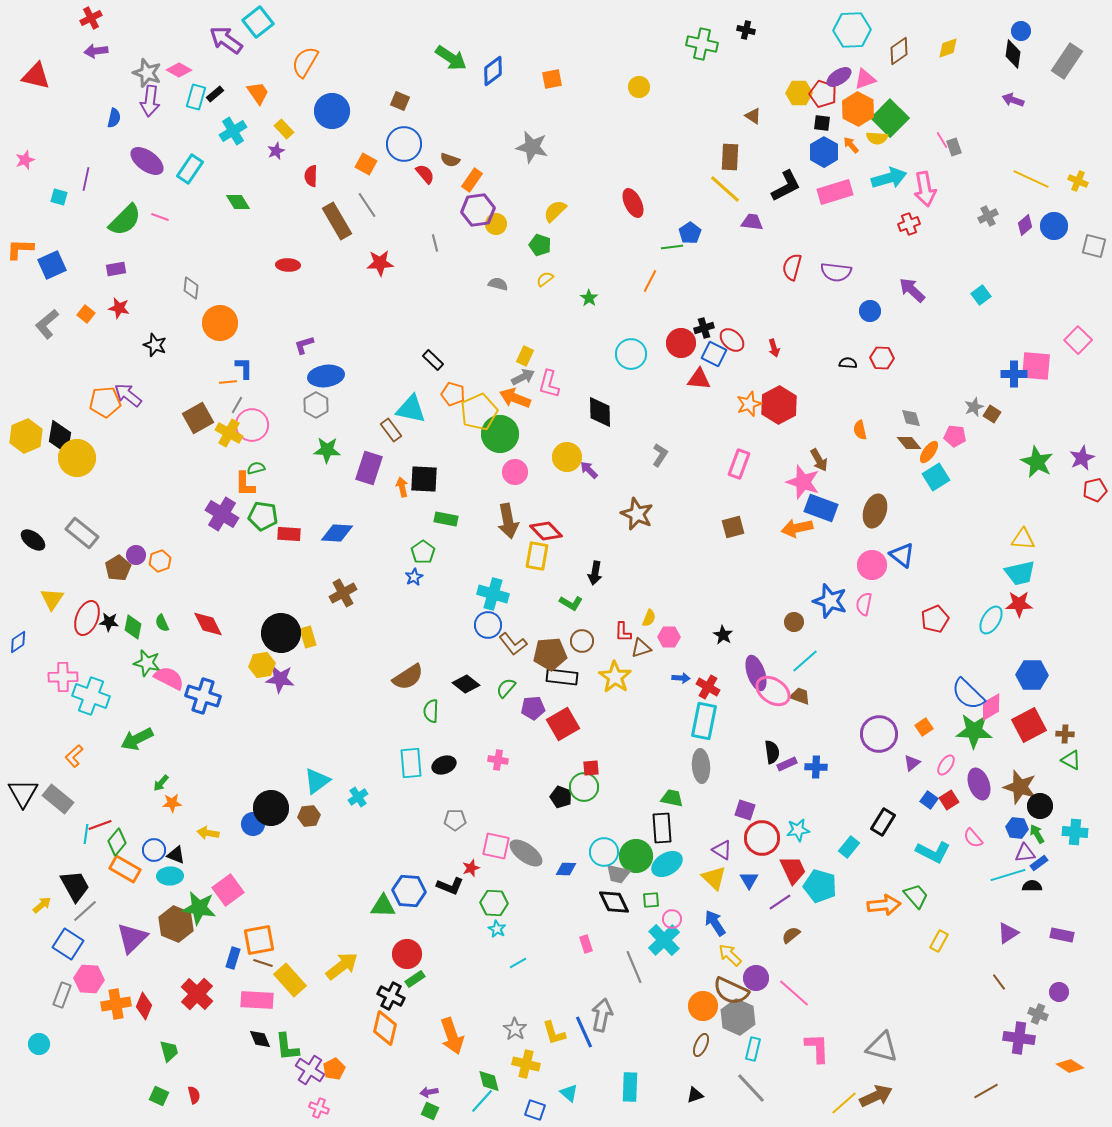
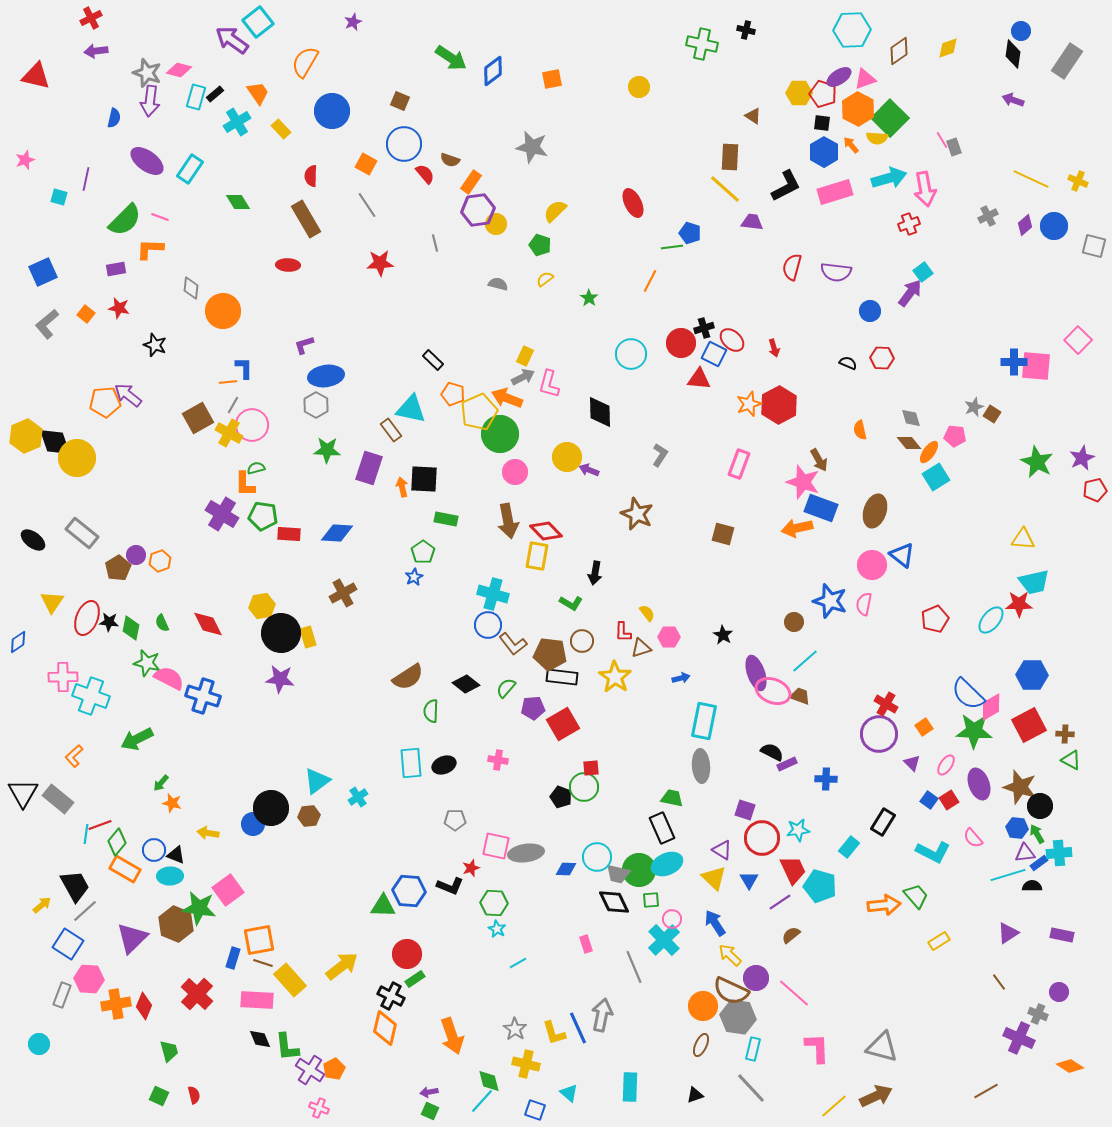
purple arrow at (226, 40): moved 6 px right
pink diamond at (179, 70): rotated 15 degrees counterclockwise
yellow rectangle at (284, 129): moved 3 px left
cyan cross at (233, 131): moved 4 px right, 9 px up
purple star at (276, 151): moved 77 px right, 129 px up
orange rectangle at (472, 180): moved 1 px left, 2 px down
brown rectangle at (337, 221): moved 31 px left, 2 px up
blue pentagon at (690, 233): rotated 20 degrees counterclockwise
orange L-shape at (20, 249): moved 130 px right
blue square at (52, 265): moved 9 px left, 7 px down
purple arrow at (912, 290): moved 2 px left, 3 px down; rotated 84 degrees clockwise
cyan square at (981, 295): moved 58 px left, 23 px up
orange circle at (220, 323): moved 3 px right, 12 px up
black semicircle at (848, 363): rotated 18 degrees clockwise
blue cross at (1014, 374): moved 12 px up
orange arrow at (515, 398): moved 8 px left
gray line at (237, 405): moved 4 px left
black diamond at (60, 437): moved 5 px left, 5 px down; rotated 28 degrees counterclockwise
purple arrow at (589, 470): rotated 24 degrees counterclockwise
brown square at (733, 527): moved 10 px left, 7 px down; rotated 30 degrees clockwise
cyan trapezoid at (1020, 573): moved 14 px right, 9 px down
yellow triangle at (52, 599): moved 3 px down
yellow semicircle at (649, 618): moved 2 px left, 5 px up; rotated 60 degrees counterclockwise
cyan ellipse at (991, 620): rotated 8 degrees clockwise
green diamond at (133, 627): moved 2 px left, 1 px down
brown pentagon at (550, 654): rotated 12 degrees clockwise
yellow hexagon at (262, 665): moved 59 px up
blue arrow at (681, 678): rotated 18 degrees counterclockwise
red cross at (708, 687): moved 178 px right, 17 px down
pink ellipse at (773, 691): rotated 12 degrees counterclockwise
black semicircle at (772, 752): rotated 55 degrees counterclockwise
purple triangle at (912, 763): rotated 36 degrees counterclockwise
blue cross at (816, 767): moved 10 px right, 12 px down
orange star at (172, 803): rotated 18 degrees clockwise
black rectangle at (662, 828): rotated 20 degrees counterclockwise
cyan cross at (1075, 832): moved 16 px left, 21 px down; rotated 10 degrees counterclockwise
cyan circle at (604, 852): moved 7 px left, 5 px down
gray ellipse at (526, 853): rotated 44 degrees counterclockwise
green circle at (636, 856): moved 3 px right, 14 px down
cyan ellipse at (667, 864): rotated 8 degrees clockwise
yellow rectangle at (939, 941): rotated 30 degrees clockwise
gray hexagon at (738, 1017): rotated 16 degrees counterclockwise
blue line at (584, 1032): moved 6 px left, 4 px up
purple cross at (1019, 1038): rotated 16 degrees clockwise
yellow line at (844, 1103): moved 10 px left, 3 px down
